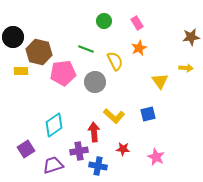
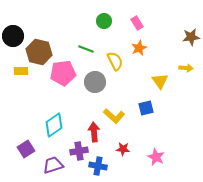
black circle: moved 1 px up
blue square: moved 2 px left, 6 px up
